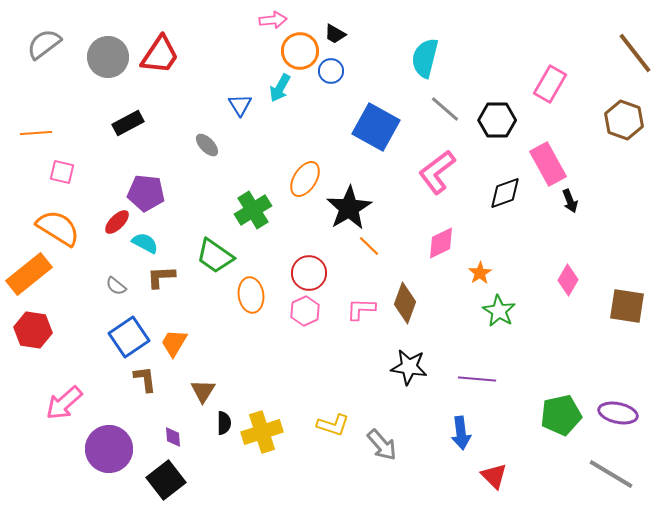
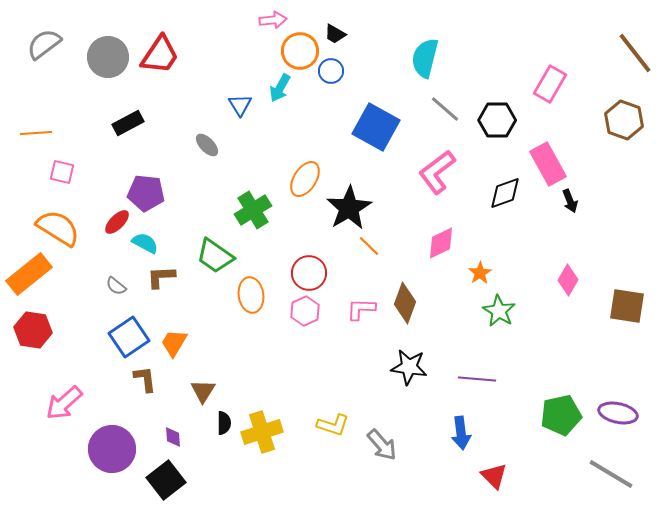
purple circle at (109, 449): moved 3 px right
